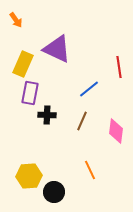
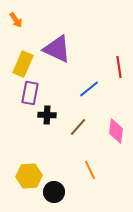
brown line: moved 4 px left, 6 px down; rotated 18 degrees clockwise
